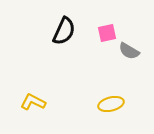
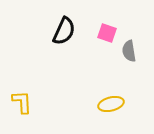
pink square: rotated 30 degrees clockwise
gray semicircle: rotated 50 degrees clockwise
yellow L-shape: moved 11 px left; rotated 60 degrees clockwise
